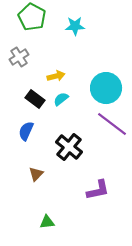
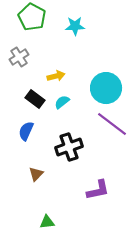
cyan semicircle: moved 1 px right, 3 px down
black cross: rotated 32 degrees clockwise
